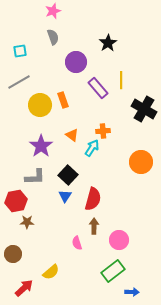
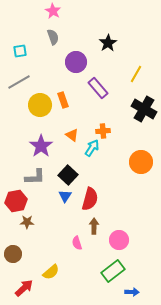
pink star: rotated 21 degrees counterclockwise
yellow line: moved 15 px right, 6 px up; rotated 30 degrees clockwise
red semicircle: moved 3 px left
